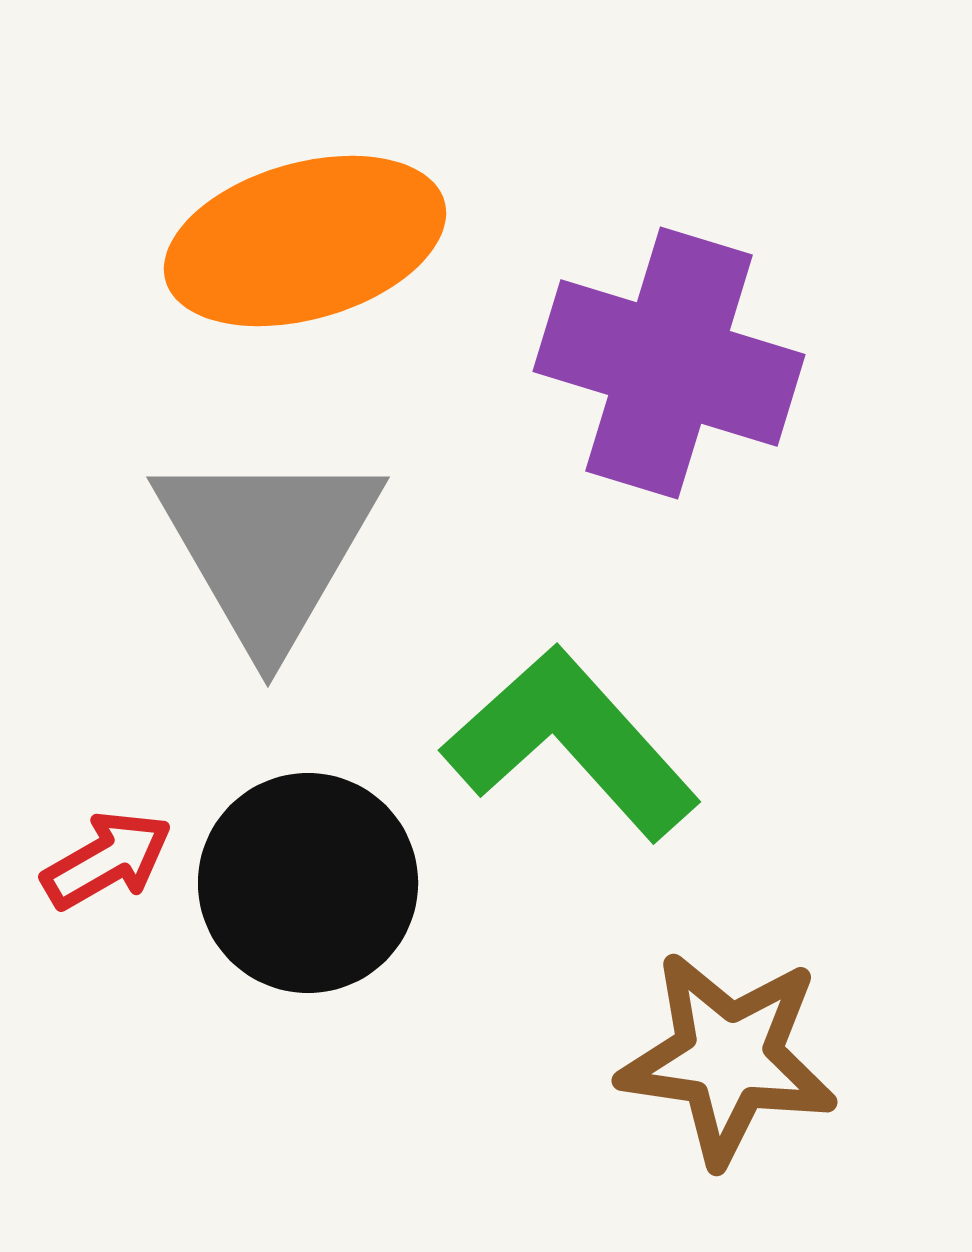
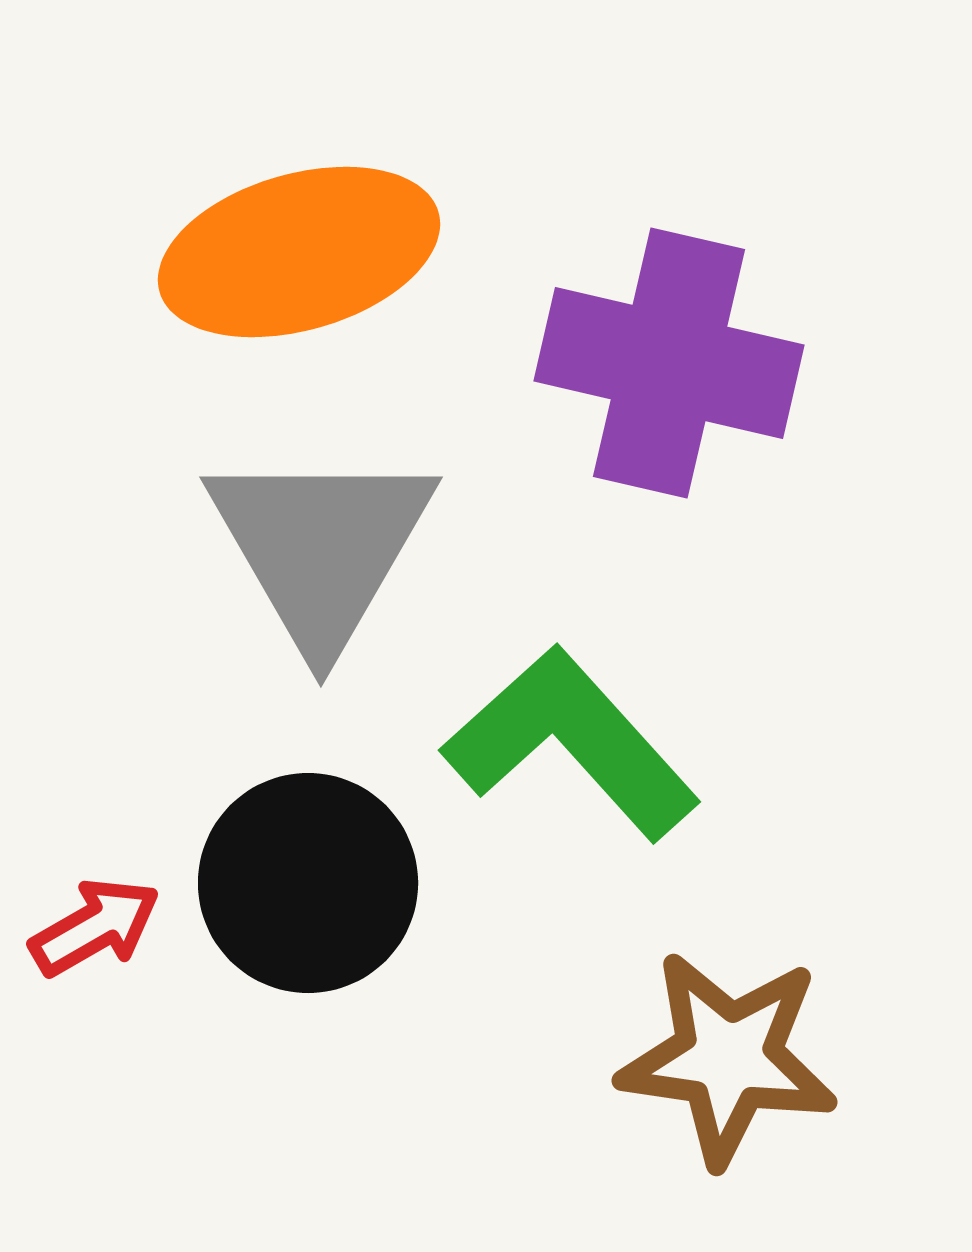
orange ellipse: moved 6 px left, 11 px down
purple cross: rotated 4 degrees counterclockwise
gray triangle: moved 53 px right
red arrow: moved 12 px left, 67 px down
